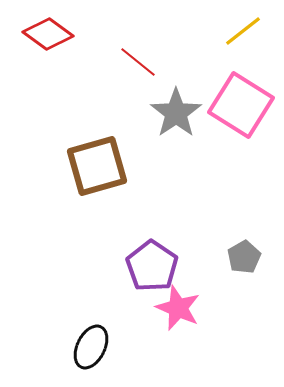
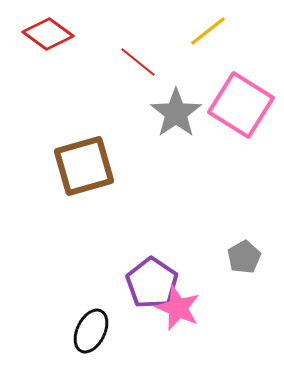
yellow line: moved 35 px left
brown square: moved 13 px left
purple pentagon: moved 17 px down
black ellipse: moved 16 px up
